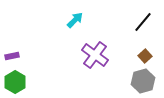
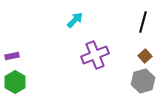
black line: rotated 25 degrees counterclockwise
purple cross: rotated 32 degrees clockwise
